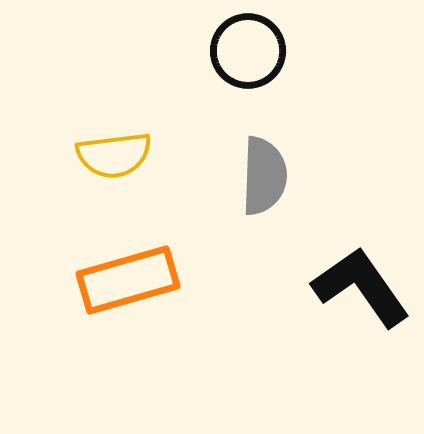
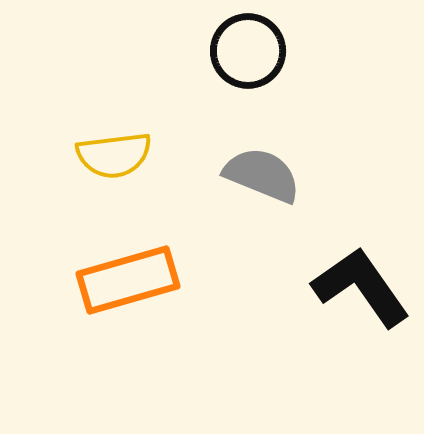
gray semicircle: moved 2 px left, 1 px up; rotated 70 degrees counterclockwise
